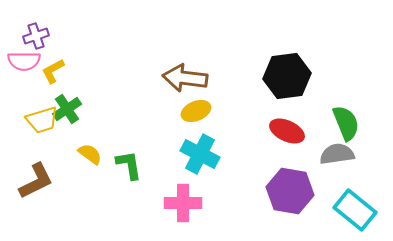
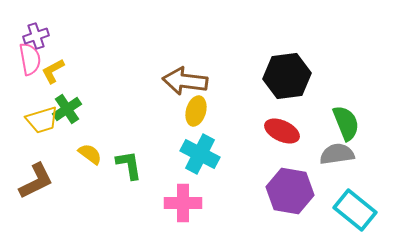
pink semicircle: moved 6 px right, 2 px up; rotated 100 degrees counterclockwise
brown arrow: moved 3 px down
yellow ellipse: rotated 52 degrees counterclockwise
red ellipse: moved 5 px left
